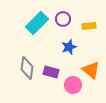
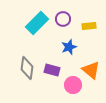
purple rectangle: moved 1 px right, 2 px up
